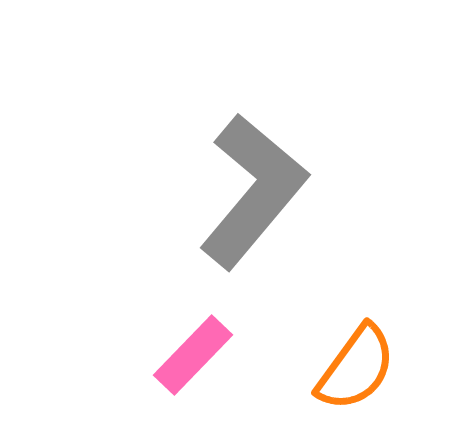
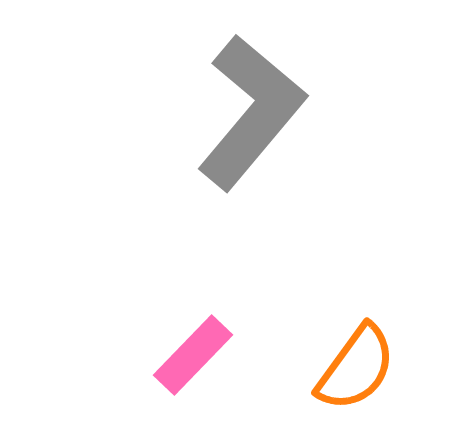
gray L-shape: moved 2 px left, 79 px up
